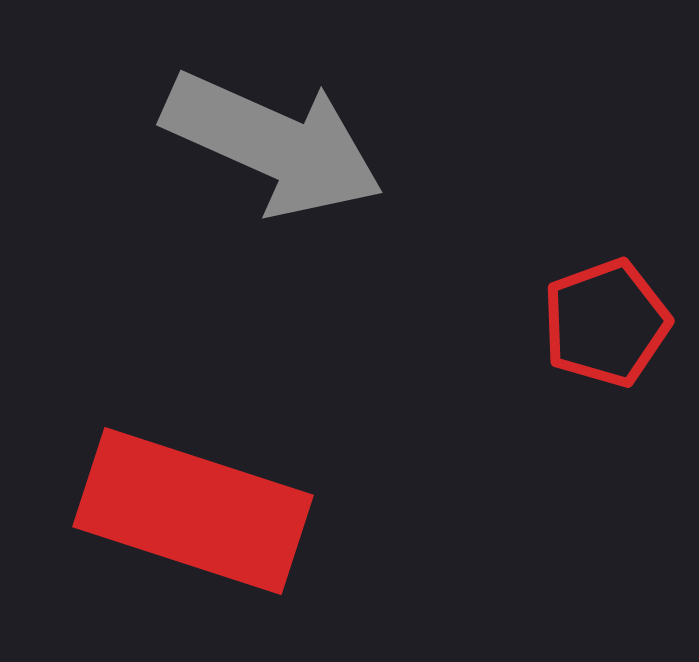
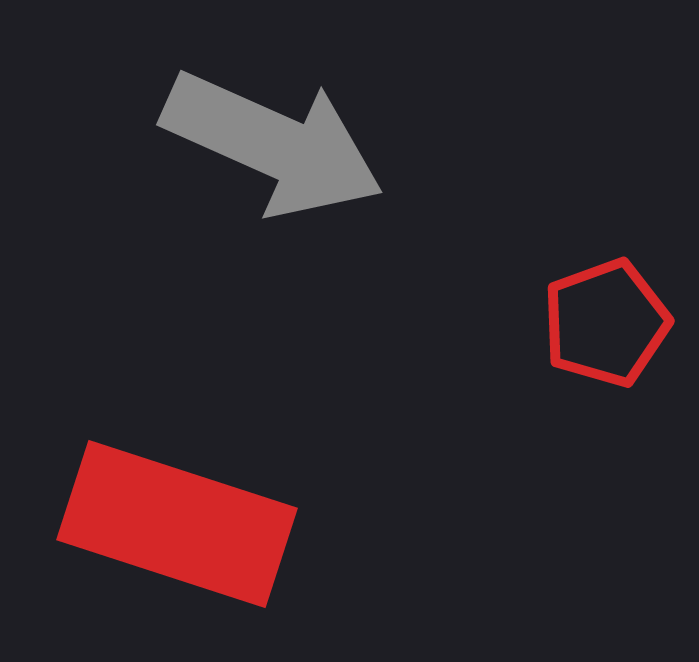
red rectangle: moved 16 px left, 13 px down
